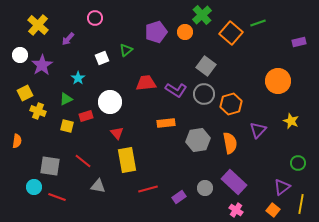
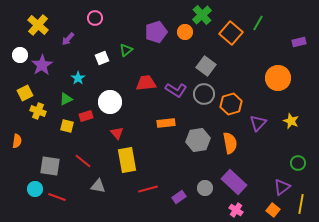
green line at (258, 23): rotated 42 degrees counterclockwise
orange circle at (278, 81): moved 3 px up
purple triangle at (258, 130): moved 7 px up
cyan circle at (34, 187): moved 1 px right, 2 px down
